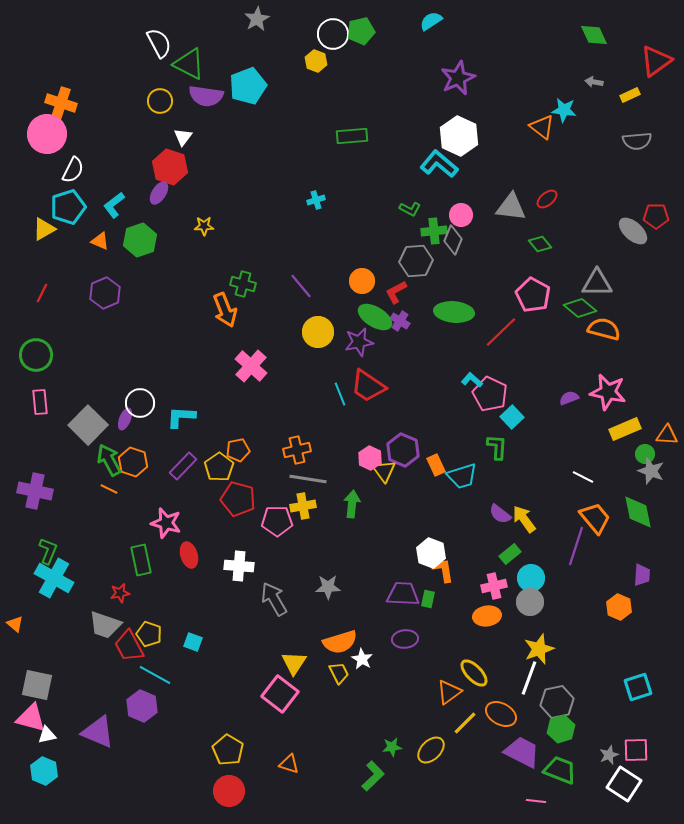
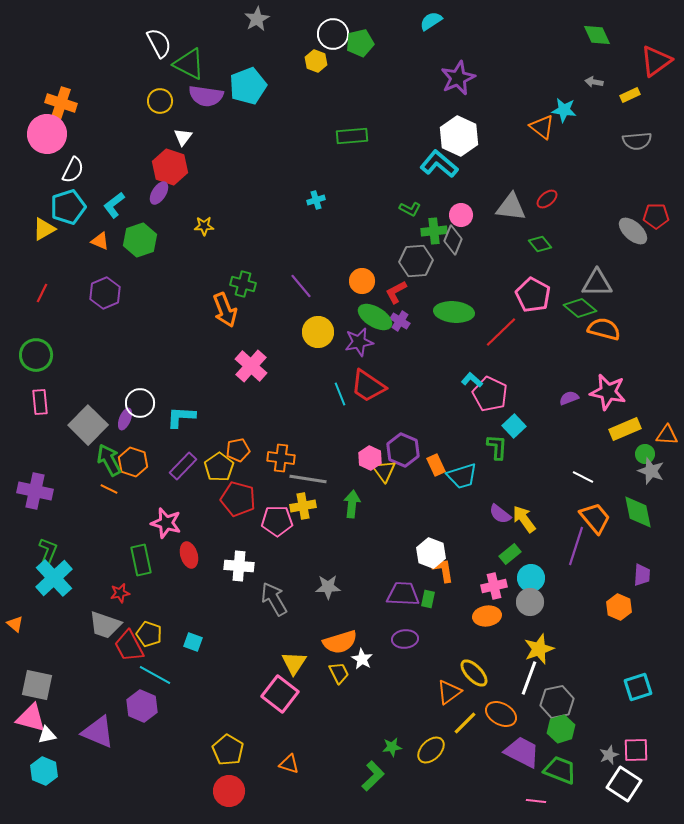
green pentagon at (361, 31): moved 1 px left, 12 px down
green diamond at (594, 35): moved 3 px right
cyan square at (512, 417): moved 2 px right, 9 px down
orange cross at (297, 450): moved 16 px left, 8 px down; rotated 20 degrees clockwise
cyan cross at (54, 578): rotated 18 degrees clockwise
